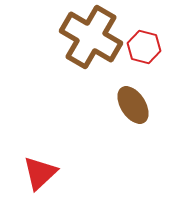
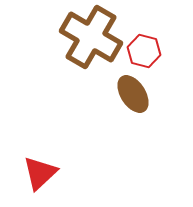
red hexagon: moved 4 px down
brown ellipse: moved 11 px up
